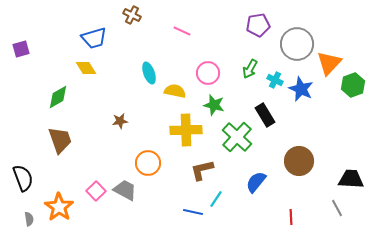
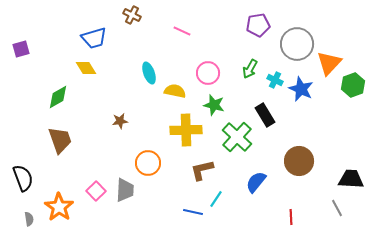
gray trapezoid: rotated 65 degrees clockwise
